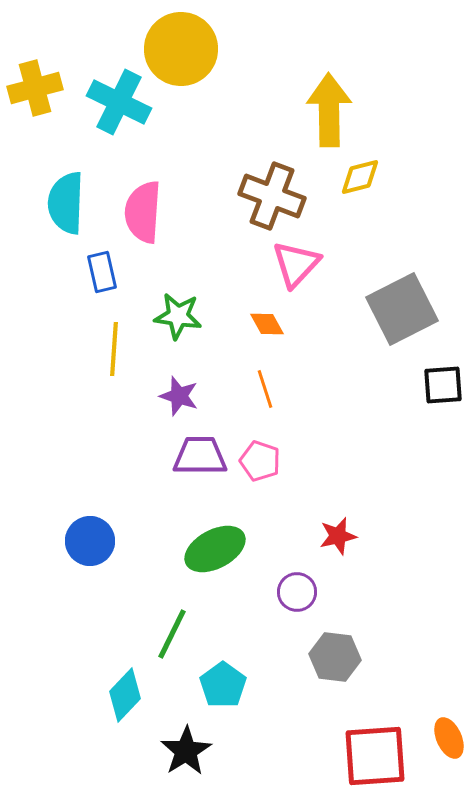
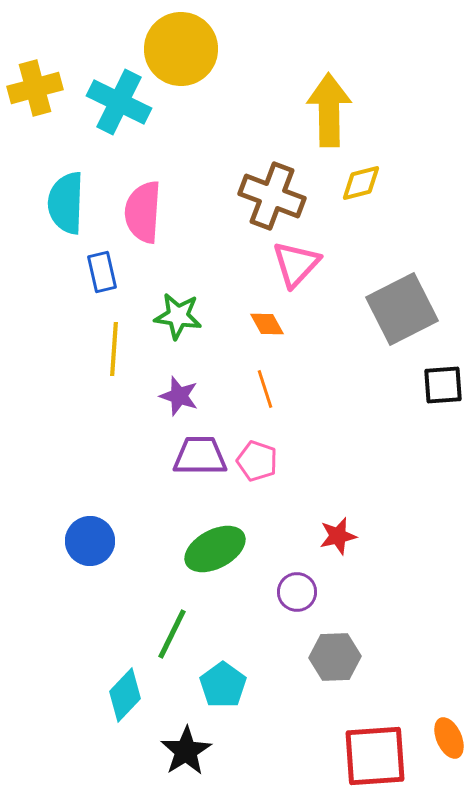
yellow diamond: moved 1 px right, 6 px down
pink pentagon: moved 3 px left
gray hexagon: rotated 9 degrees counterclockwise
